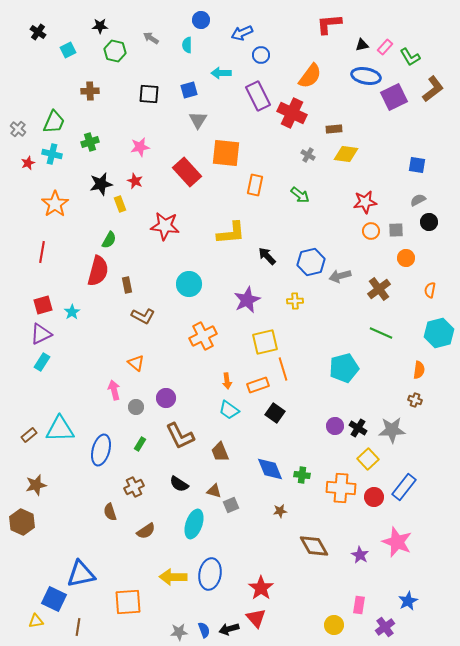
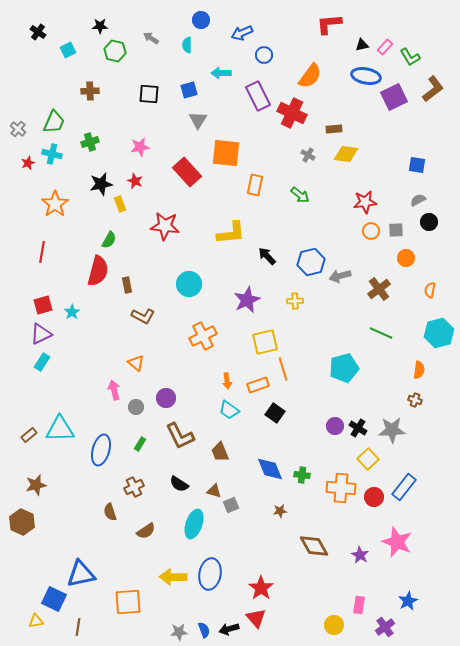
blue circle at (261, 55): moved 3 px right
